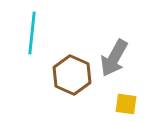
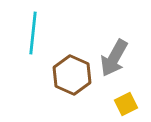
cyan line: moved 1 px right
yellow square: rotated 35 degrees counterclockwise
